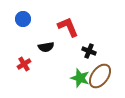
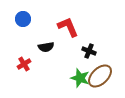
brown ellipse: rotated 10 degrees clockwise
